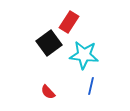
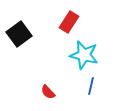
black square: moved 30 px left, 9 px up
cyan star: rotated 8 degrees clockwise
